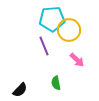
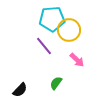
purple line: rotated 18 degrees counterclockwise
green semicircle: rotated 48 degrees clockwise
